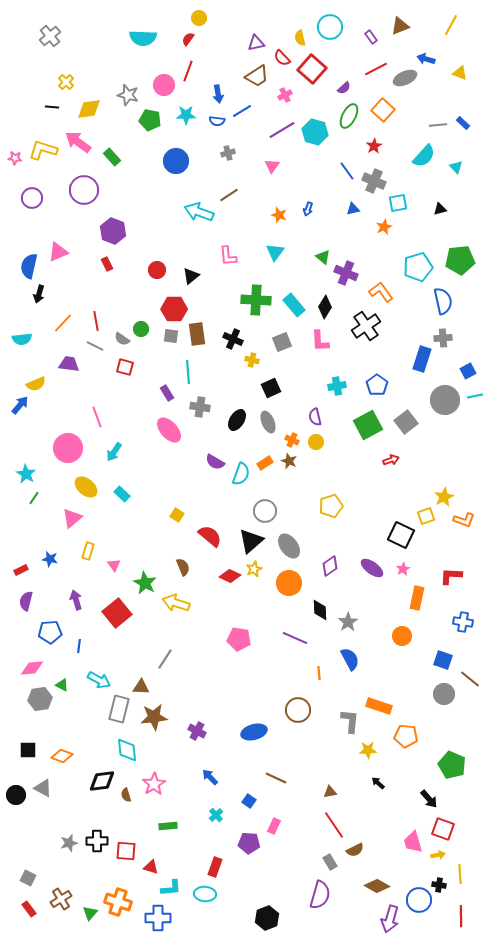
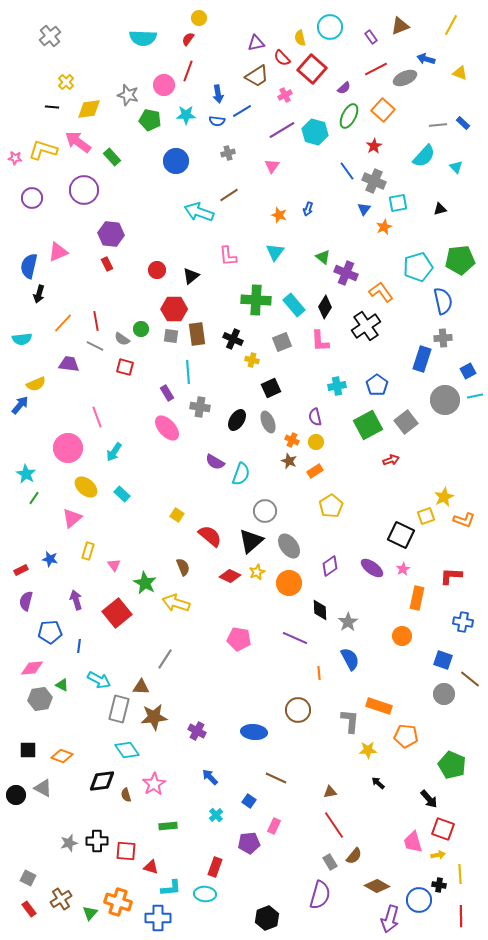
blue triangle at (353, 209): moved 11 px right; rotated 40 degrees counterclockwise
purple hexagon at (113, 231): moved 2 px left, 3 px down; rotated 15 degrees counterclockwise
pink ellipse at (169, 430): moved 2 px left, 2 px up
orange rectangle at (265, 463): moved 50 px right, 8 px down
yellow pentagon at (331, 506): rotated 15 degrees counterclockwise
yellow star at (254, 569): moved 3 px right, 3 px down
blue ellipse at (254, 732): rotated 20 degrees clockwise
cyan diamond at (127, 750): rotated 30 degrees counterclockwise
purple pentagon at (249, 843): rotated 10 degrees counterclockwise
brown semicircle at (355, 850): moved 1 px left, 6 px down; rotated 24 degrees counterclockwise
